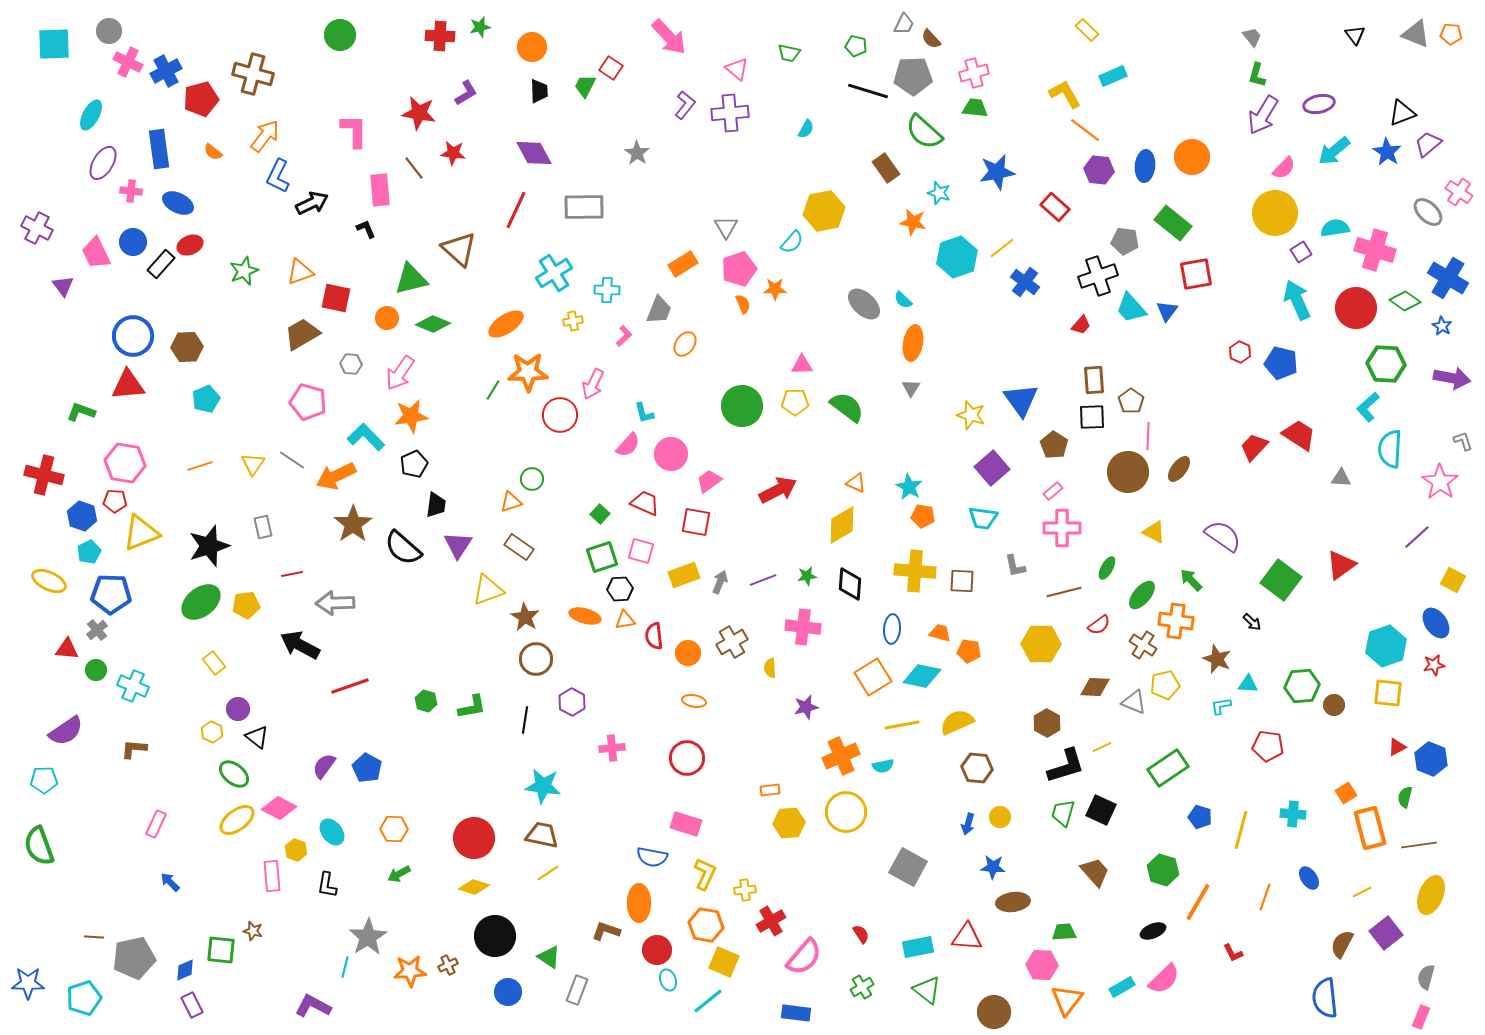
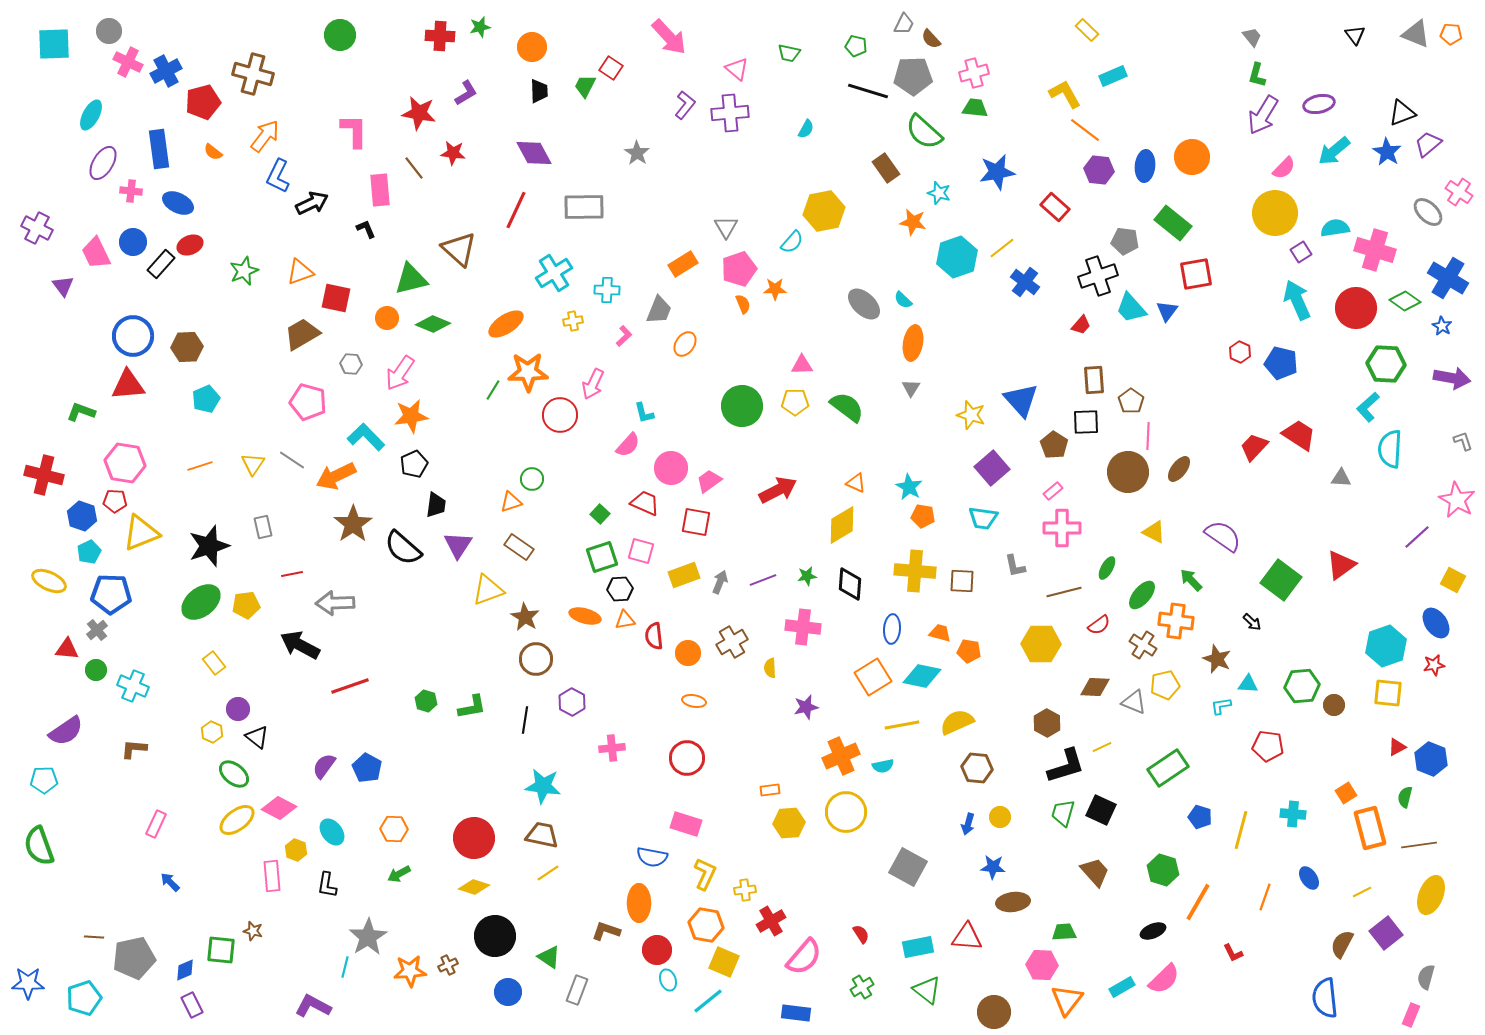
red pentagon at (201, 99): moved 2 px right, 3 px down
blue triangle at (1021, 400): rotated 6 degrees counterclockwise
black square at (1092, 417): moved 6 px left, 5 px down
pink circle at (671, 454): moved 14 px down
pink star at (1440, 482): moved 17 px right, 18 px down; rotated 6 degrees counterclockwise
pink rectangle at (1421, 1017): moved 10 px left, 2 px up
